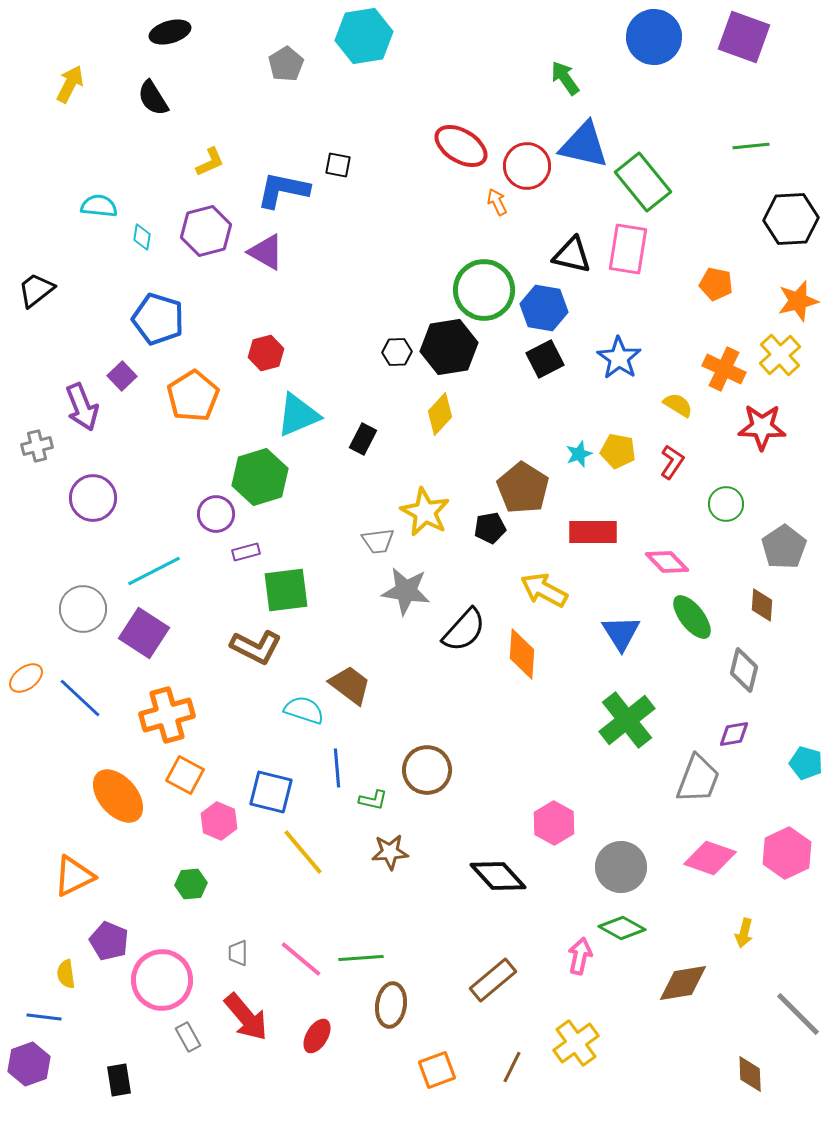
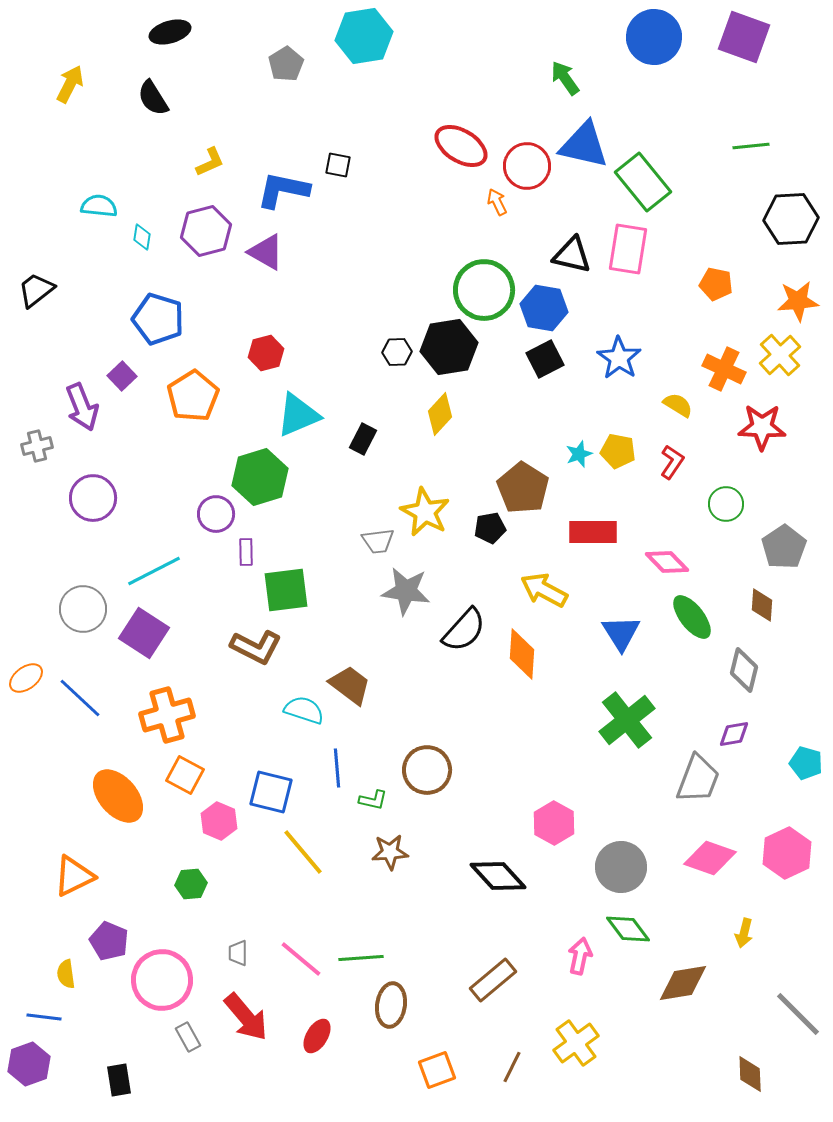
orange star at (798, 301): rotated 9 degrees clockwise
purple rectangle at (246, 552): rotated 76 degrees counterclockwise
green diamond at (622, 928): moved 6 px right, 1 px down; rotated 24 degrees clockwise
